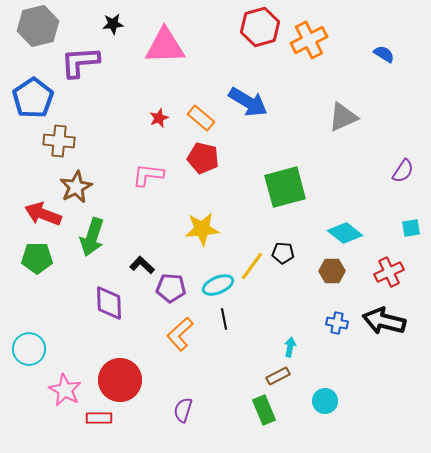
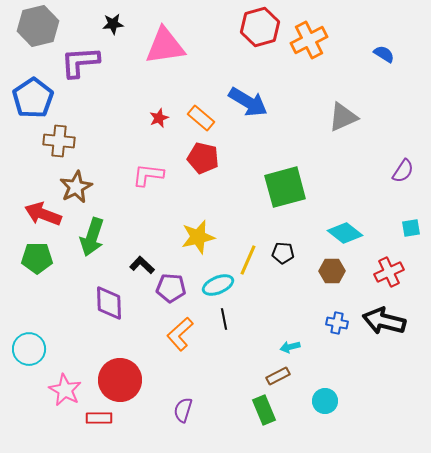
pink triangle at (165, 46): rotated 6 degrees counterclockwise
yellow star at (202, 229): moved 4 px left, 8 px down; rotated 8 degrees counterclockwise
yellow line at (252, 266): moved 4 px left, 6 px up; rotated 12 degrees counterclockwise
cyan arrow at (290, 347): rotated 114 degrees counterclockwise
